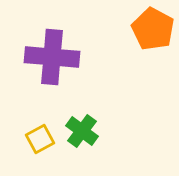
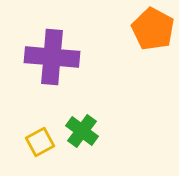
yellow square: moved 3 px down
